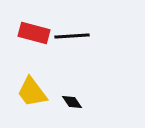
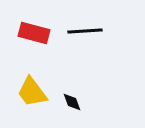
black line: moved 13 px right, 5 px up
black diamond: rotated 15 degrees clockwise
